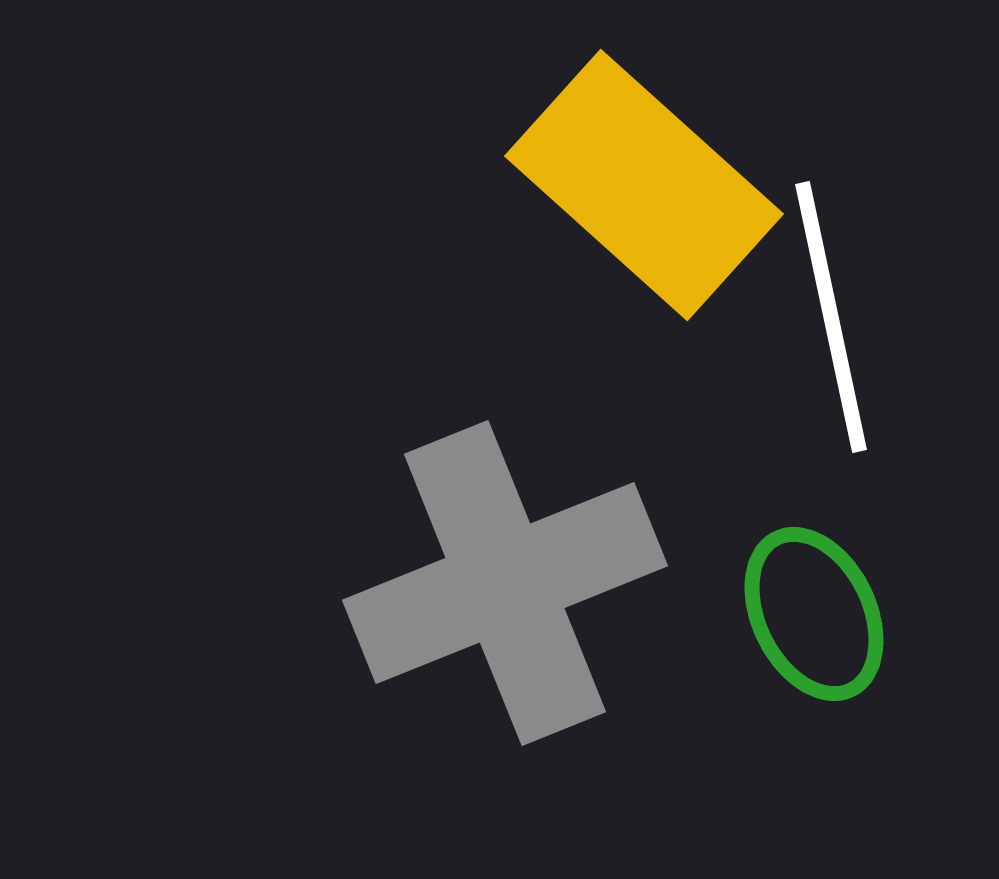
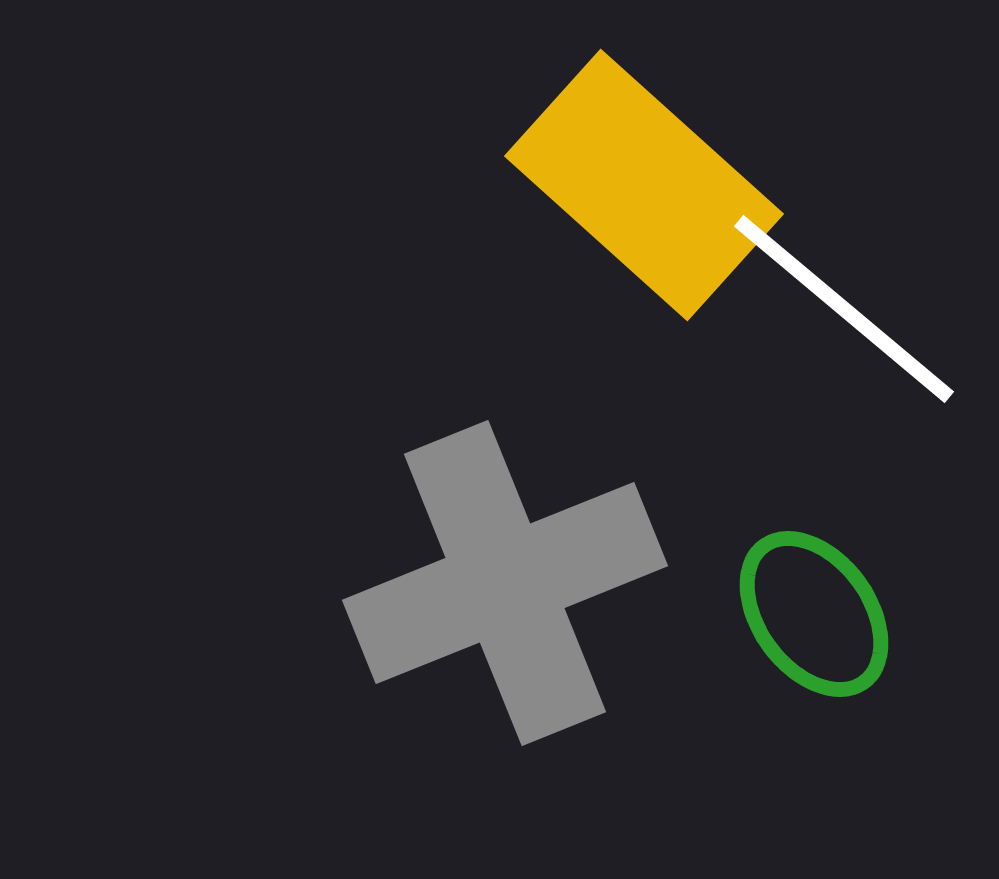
white line: moved 13 px right, 8 px up; rotated 38 degrees counterclockwise
green ellipse: rotated 10 degrees counterclockwise
